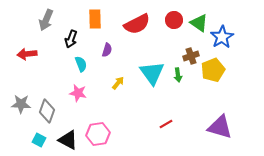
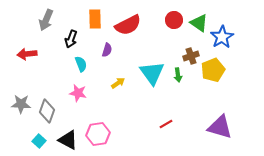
red semicircle: moved 9 px left, 1 px down
yellow arrow: rotated 16 degrees clockwise
cyan square: moved 1 px down; rotated 16 degrees clockwise
